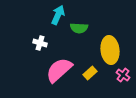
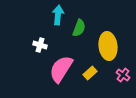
cyan arrow: rotated 18 degrees counterclockwise
green semicircle: rotated 72 degrees counterclockwise
white cross: moved 2 px down
yellow ellipse: moved 2 px left, 4 px up
pink semicircle: moved 2 px right, 1 px up; rotated 16 degrees counterclockwise
